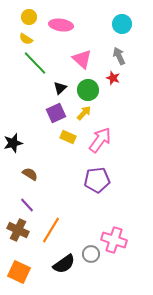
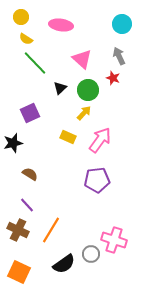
yellow circle: moved 8 px left
purple square: moved 26 px left
